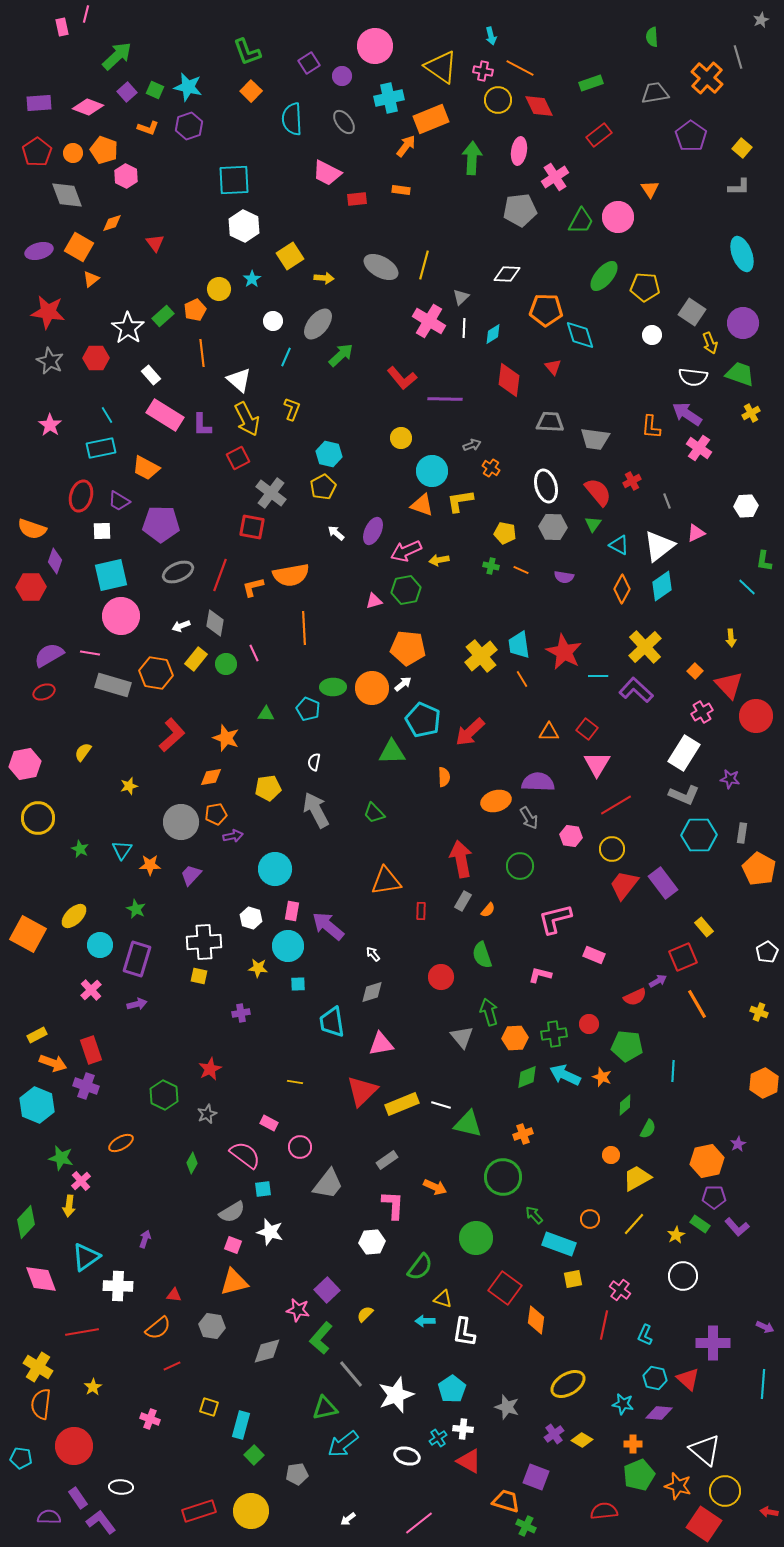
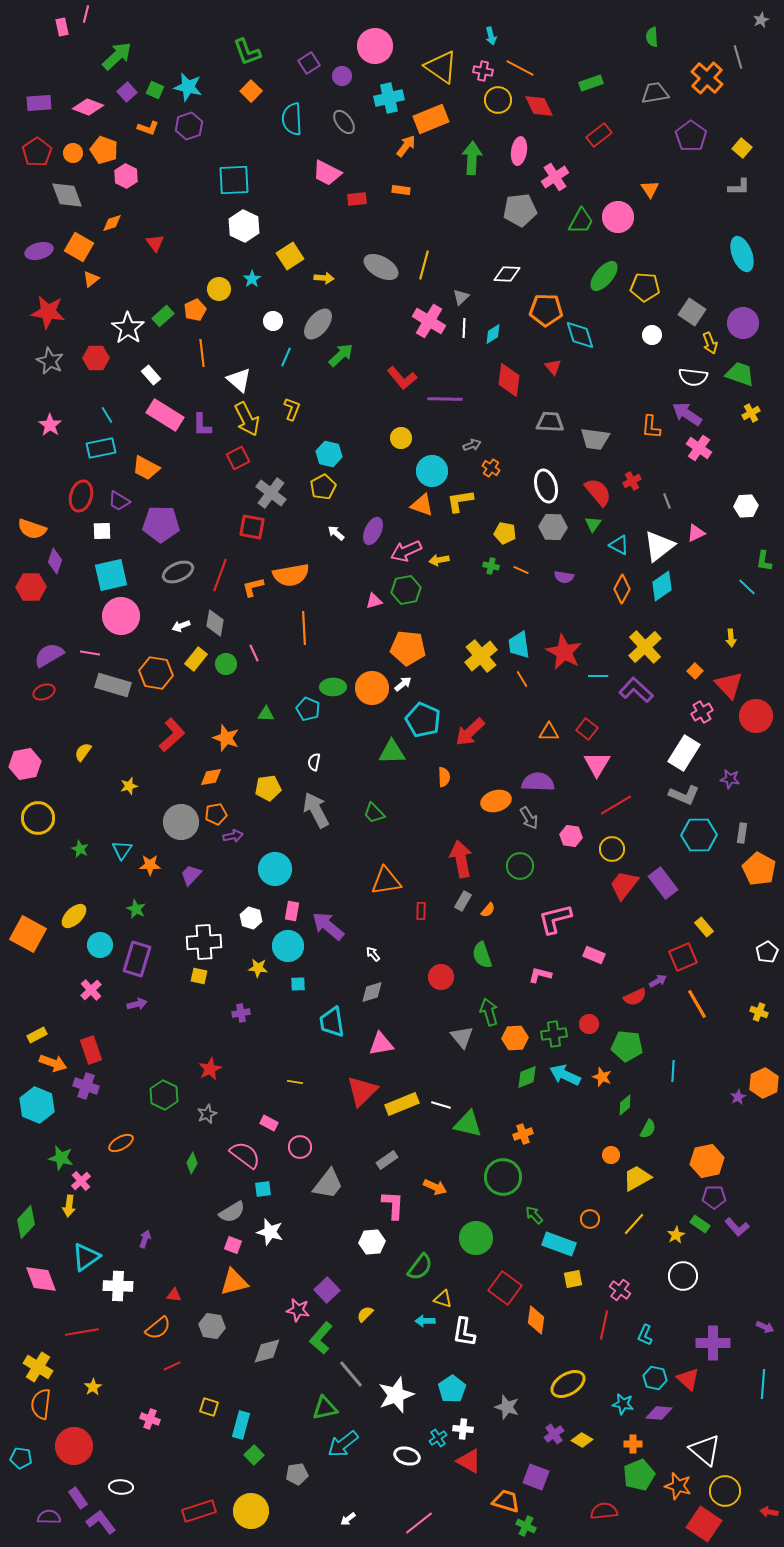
purple star at (738, 1144): moved 47 px up
